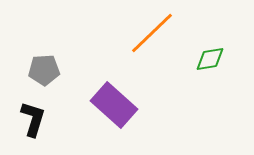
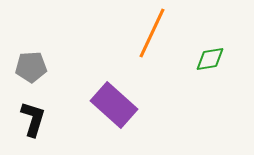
orange line: rotated 21 degrees counterclockwise
gray pentagon: moved 13 px left, 3 px up
